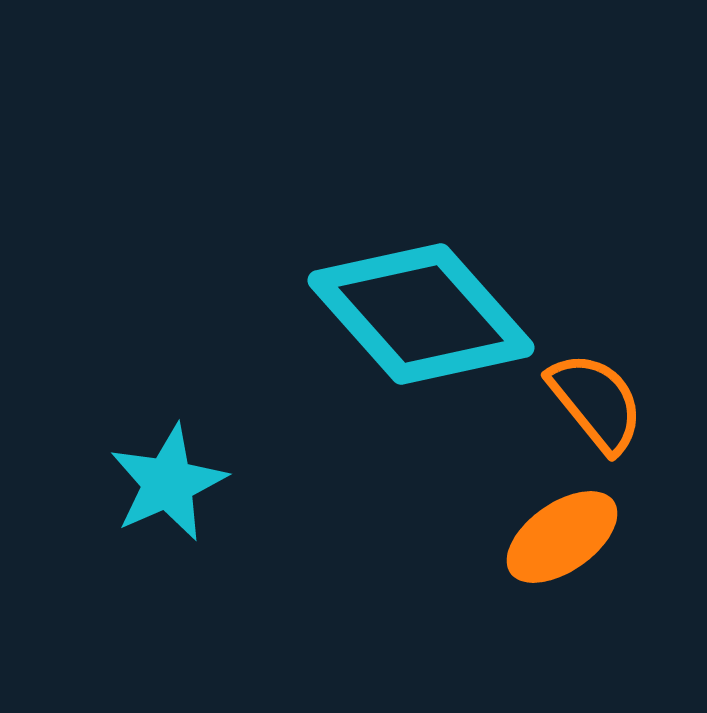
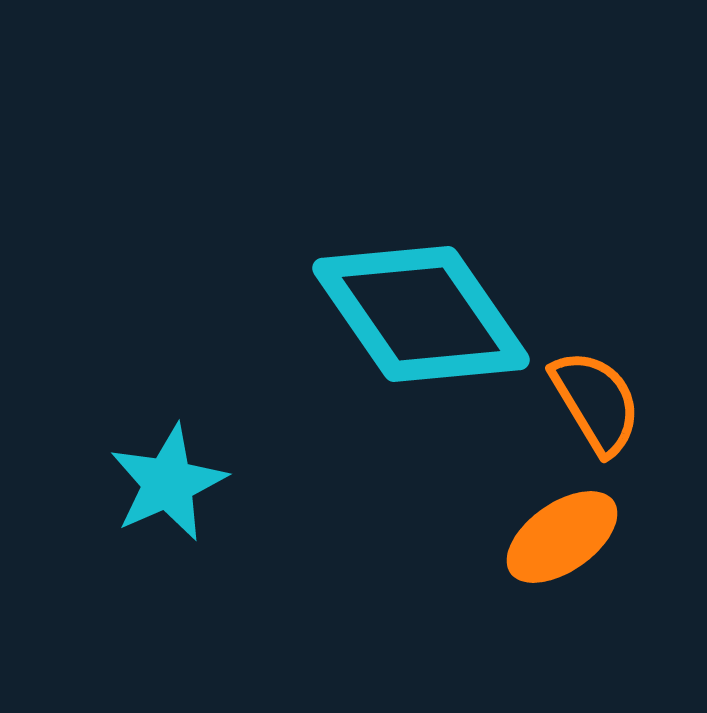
cyan diamond: rotated 7 degrees clockwise
orange semicircle: rotated 8 degrees clockwise
